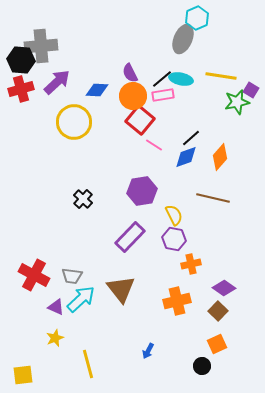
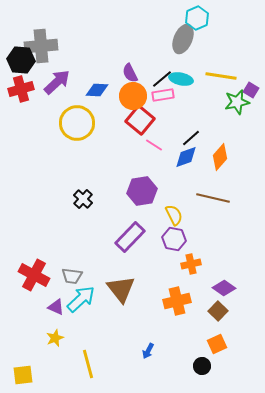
yellow circle at (74, 122): moved 3 px right, 1 px down
